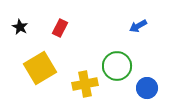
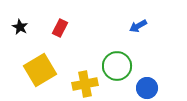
yellow square: moved 2 px down
